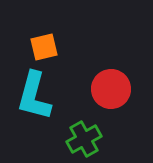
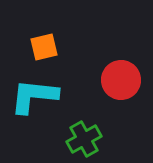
red circle: moved 10 px right, 9 px up
cyan L-shape: rotated 81 degrees clockwise
